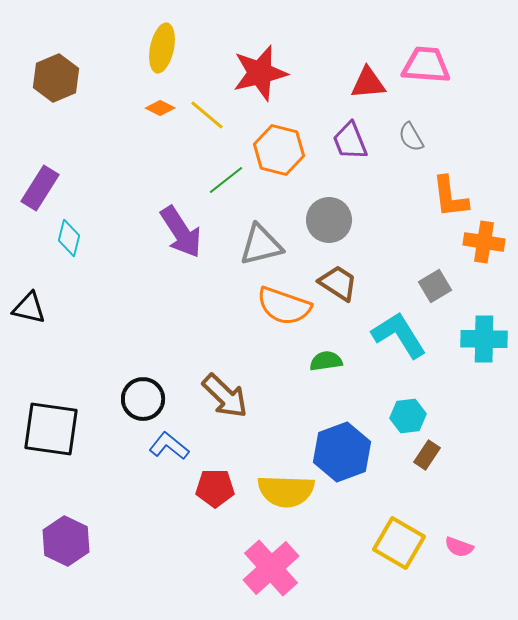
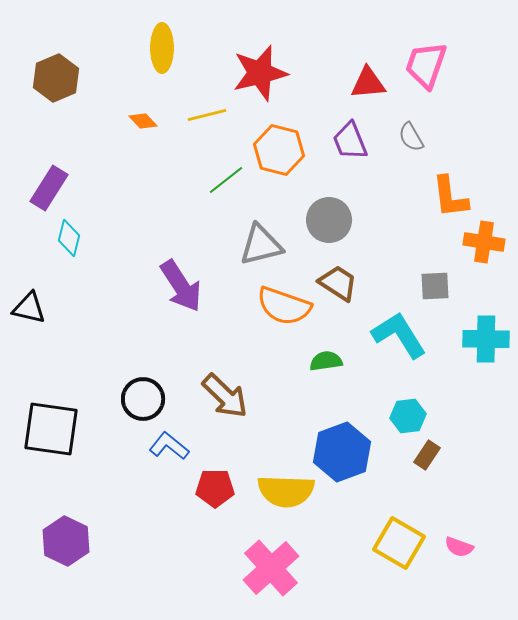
yellow ellipse: rotated 12 degrees counterclockwise
pink trapezoid: rotated 75 degrees counterclockwise
orange diamond: moved 17 px left, 13 px down; rotated 20 degrees clockwise
yellow line: rotated 54 degrees counterclockwise
purple rectangle: moved 9 px right
purple arrow: moved 54 px down
gray square: rotated 28 degrees clockwise
cyan cross: moved 2 px right
